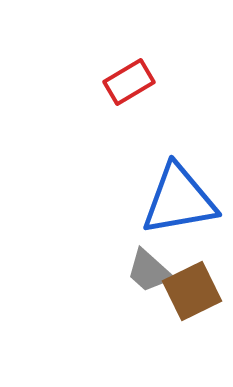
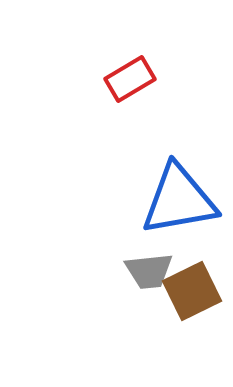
red rectangle: moved 1 px right, 3 px up
gray trapezoid: rotated 48 degrees counterclockwise
